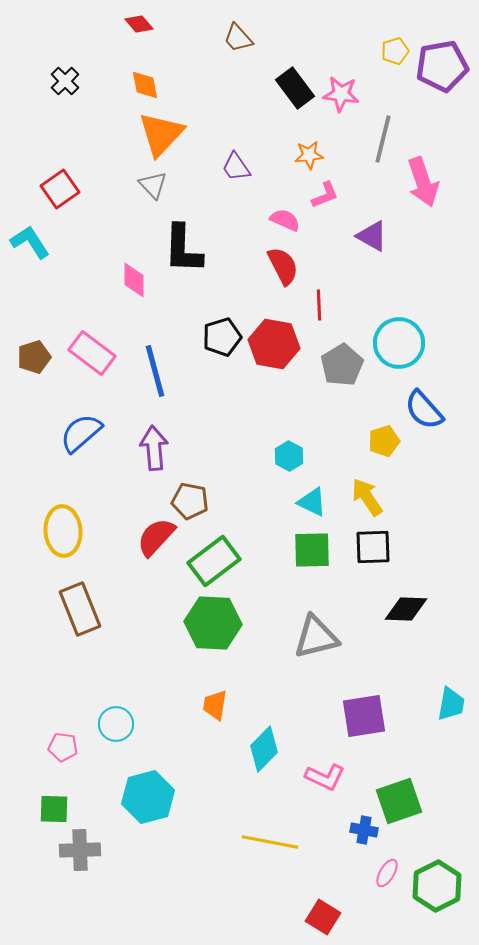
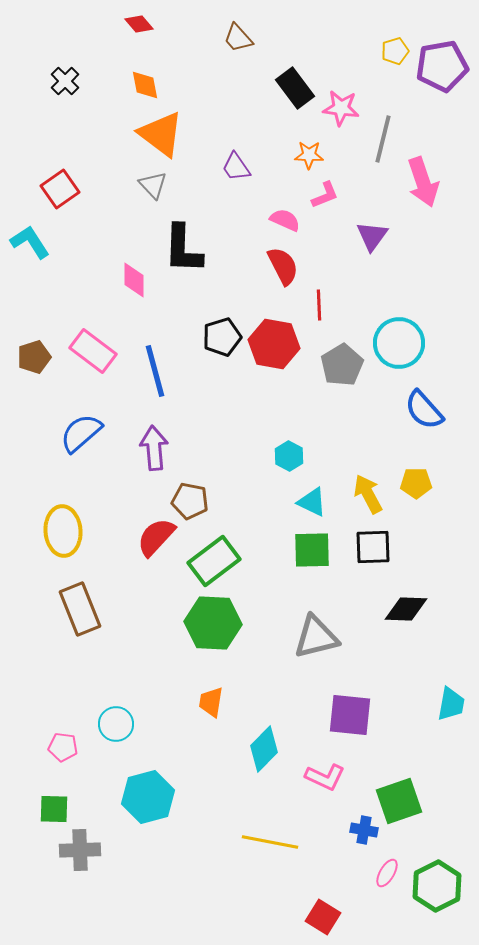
pink star at (341, 94): moved 14 px down
orange triangle at (161, 134): rotated 36 degrees counterclockwise
orange star at (309, 155): rotated 8 degrees clockwise
purple triangle at (372, 236): rotated 36 degrees clockwise
pink rectangle at (92, 353): moved 1 px right, 2 px up
yellow pentagon at (384, 441): moved 32 px right, 42 px down; rotated 16 degrees clockwise
yellow arrow at (367, 497): moved 1 px right, 3 px up; rotated 6 degrees clockwise
orange trapezoid at (215, 705): moved 4 px left, 3 px up
purple square at (364, 716): moved 14 px left, 1 px up; rotated 15 degrees clockwise
